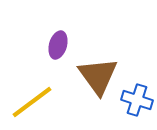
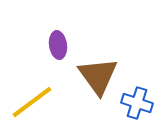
purple ellipse: rotated 24 degrees counterclockwise
blue cross: moved 3 px down
